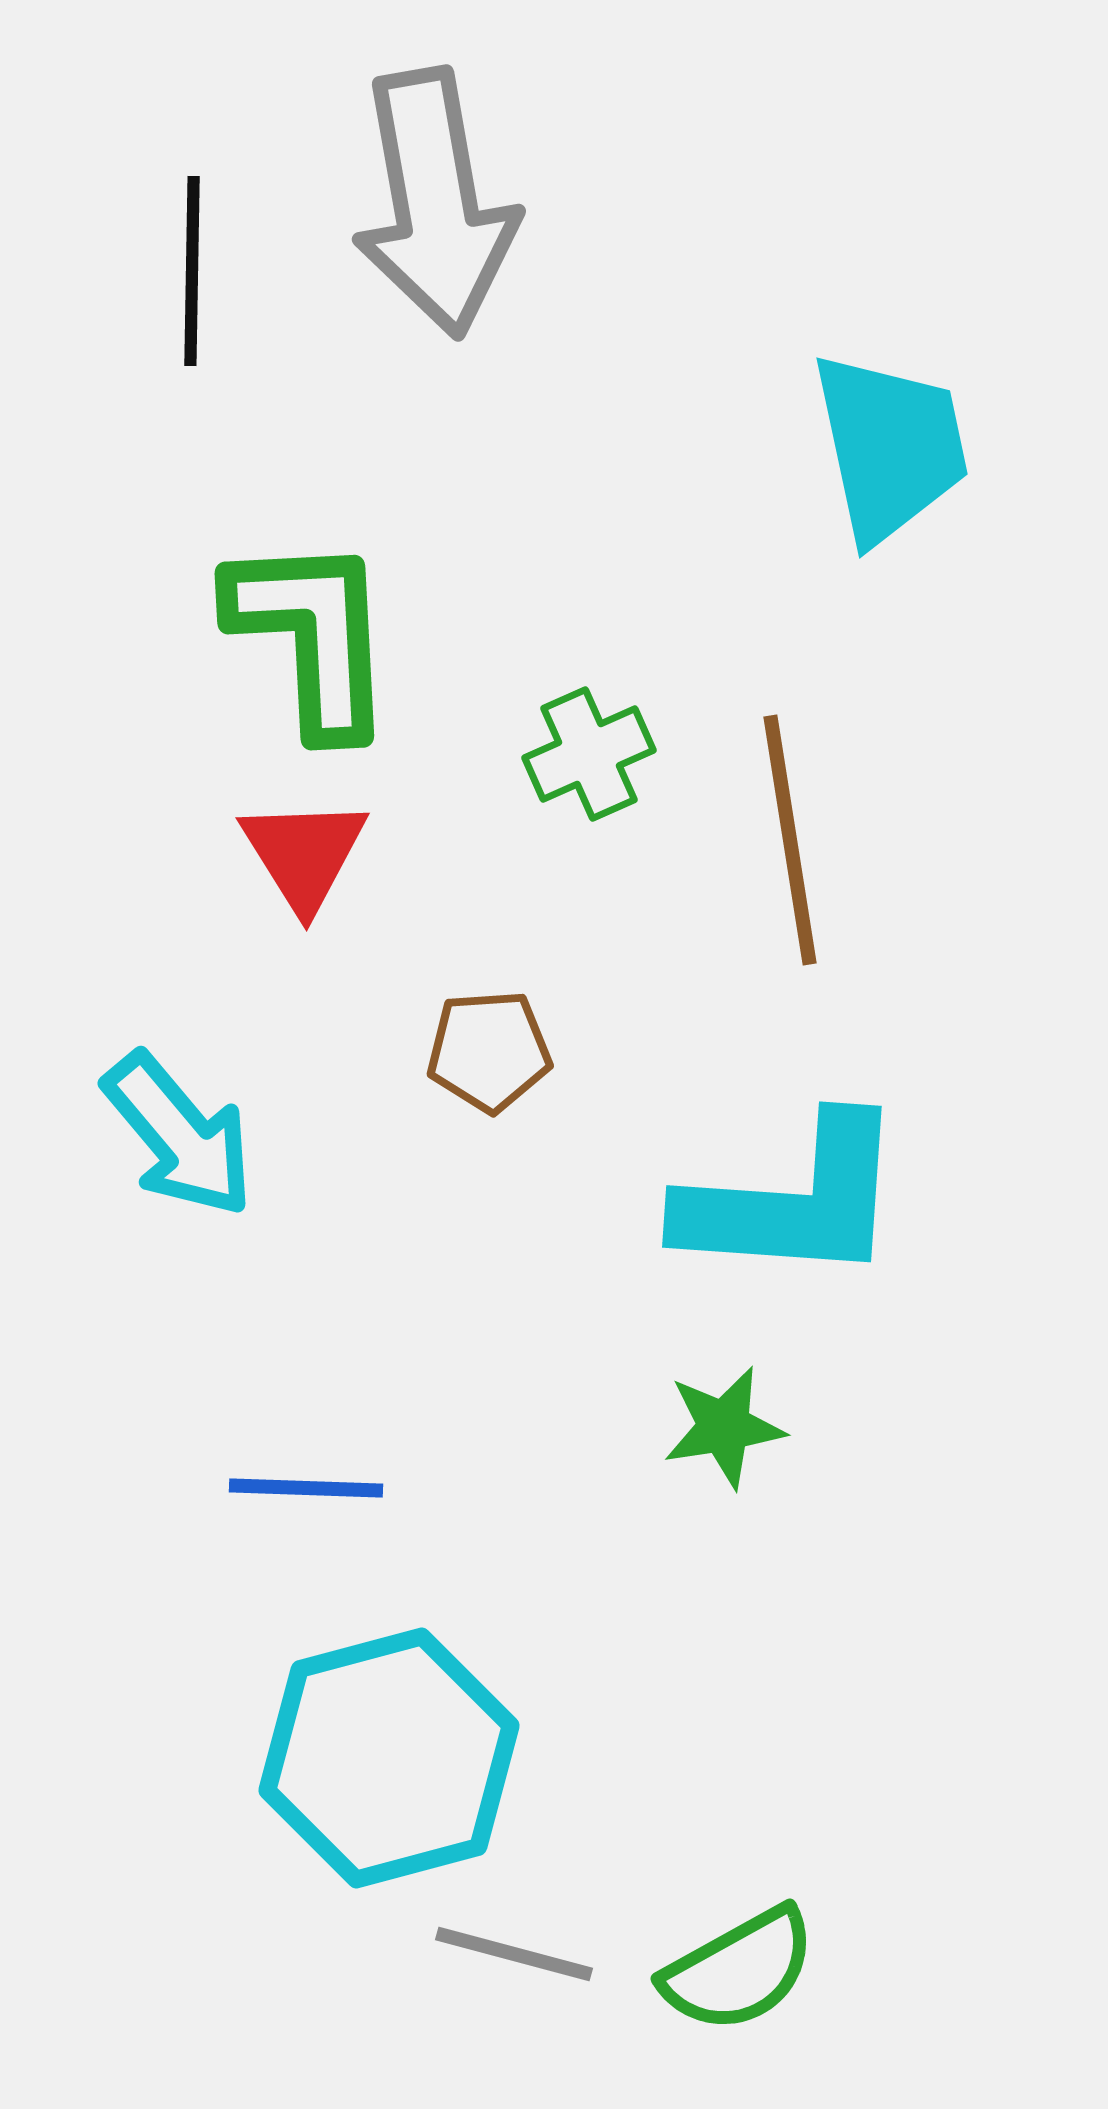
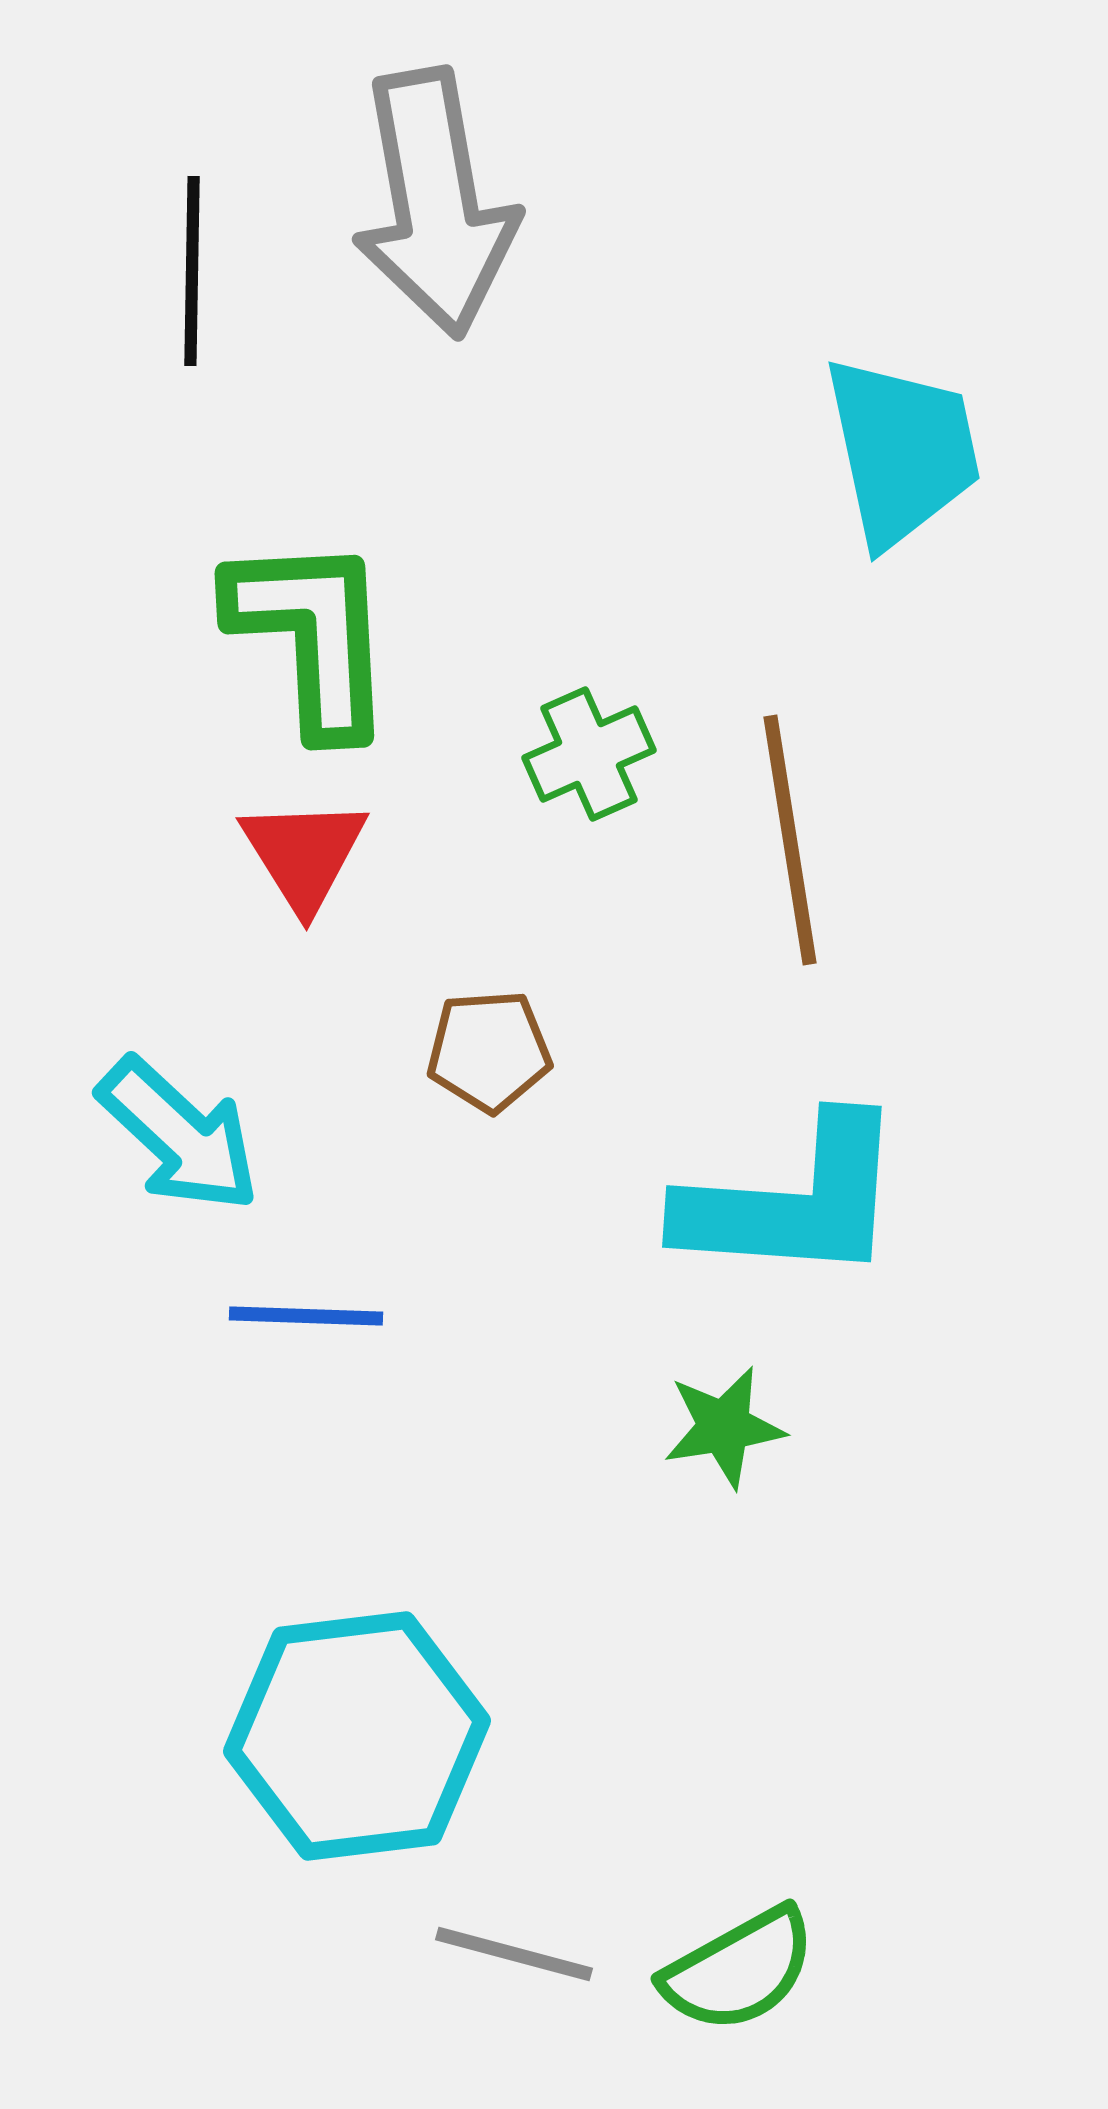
cyan trapezoid: moved 12 px right, 4 px down
cyan arrow: rotated 7 degrees counterclockwise
blue line: moved 172 px up
cyan hexagon: moved 32 px left, 22 px up; rotated 8 degrees clockwise
